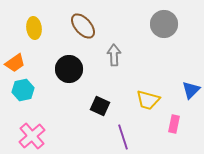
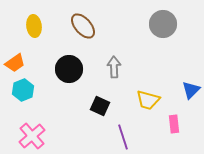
gray circle: moved 1 px left
yellow ellipse: moved 2 px up
gray arrow: moved 12 px down
cyan hexagon: rotated 10 degrees counterclockwise
pink rectangle: rotated 18 degrees counterclockwise
